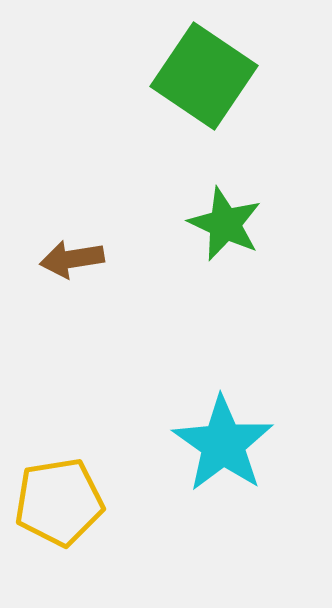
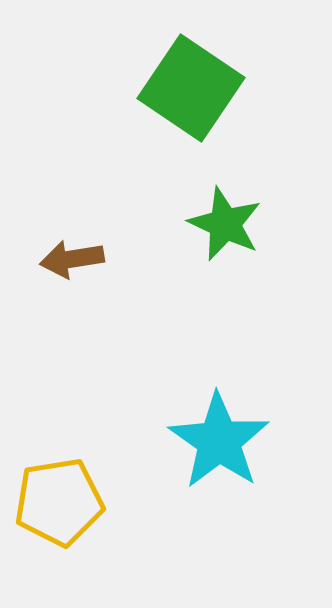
green square: moved 13 px left, 12 px down
cyan star: moved 4 px left, 3 px up
